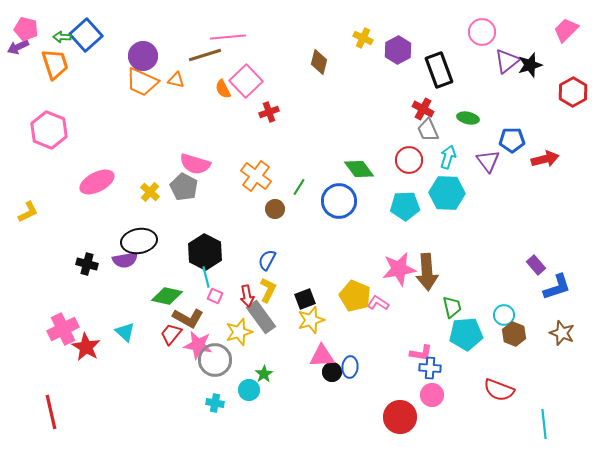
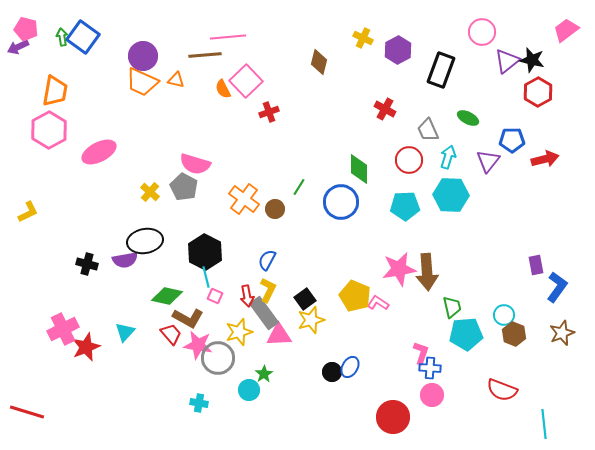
pink trapezoid at (566, 30): rotated 8 degrees clockwise
blue square at (86, 35): moved 3 px left, 2 px down; rotated 12 degrees counterclockwise
green arrow at (62, 37): rotated 78 degrees clockwise
brown line at (205, 55): rotated 12 degrees clockwise
orange trapezoid at (55, 64): moved 27 px down; rotated 28 degrees clockwise
black star at (530, 65): moved 2 px right, 5 px up; rotated 30 degrees clockwise
black rectangle at (439, 70): moved 2 px right; rotated 40 degrees clockwise
red hexagon at (573, 92): moved 35 px left
red cross at (423, 109): moved 38 px left
green ellipse at (468, 118): rotated 15 degrees clockwise
pink hexagon at (49, 130): rotated 9 degrees clockwise
purple triangle at (488, 161): rotated 15 degrees clockwise
green diamond at (359, 169): rotated 36 degrees clockwise
orange cross at (256, 176): moved 12 px left, 23 px down
pink ellipse at (97, 182): moved 2 px right, 30 px up
cyan hexagon at (447, 193): moved 4 px right, 2 px down
blue circle at (339, 201): moved 2 px right, 1 px down
black ellipse at (139, 241): moved 6 px right
purple rectangle at (536, 265): rotated 30 degrees clockwise
blue L-shape at (557, 287): rotated 36 degrees counterclockwise
black square at (305, 299): rotated 15 degrees counterclockwise
gray rectangle at (261, 317): moved 3 px right, 4 px up
cyan triangle at (125, 332): rotated 30 degrees clockwise
brown star at (562, 333): rotated 30 degrees clockwise
red trapezoid at (171, 334): rotated 100 degrees clockwise
red star at (86, 347): rotated 20 degrees clockwise
pink L-shape at (421, 353): rotated 80 degrees counterclockwise
pink triangle at (322, 356): moved 43 px left, 21 px up
gray circle at (215, 360): moved 3 px right, 2 px up
blue ellipse at (350, 367): rotated 25 degrees clockwise
red semicircle at (499, 390): moved 3 px right
cyan cross at (215, 403): moved 16 px left
red line at (51, 412): moved 24 px left; rotated 60 degrees counterclockwise
red circle at (400, 417): moved 7 px left
